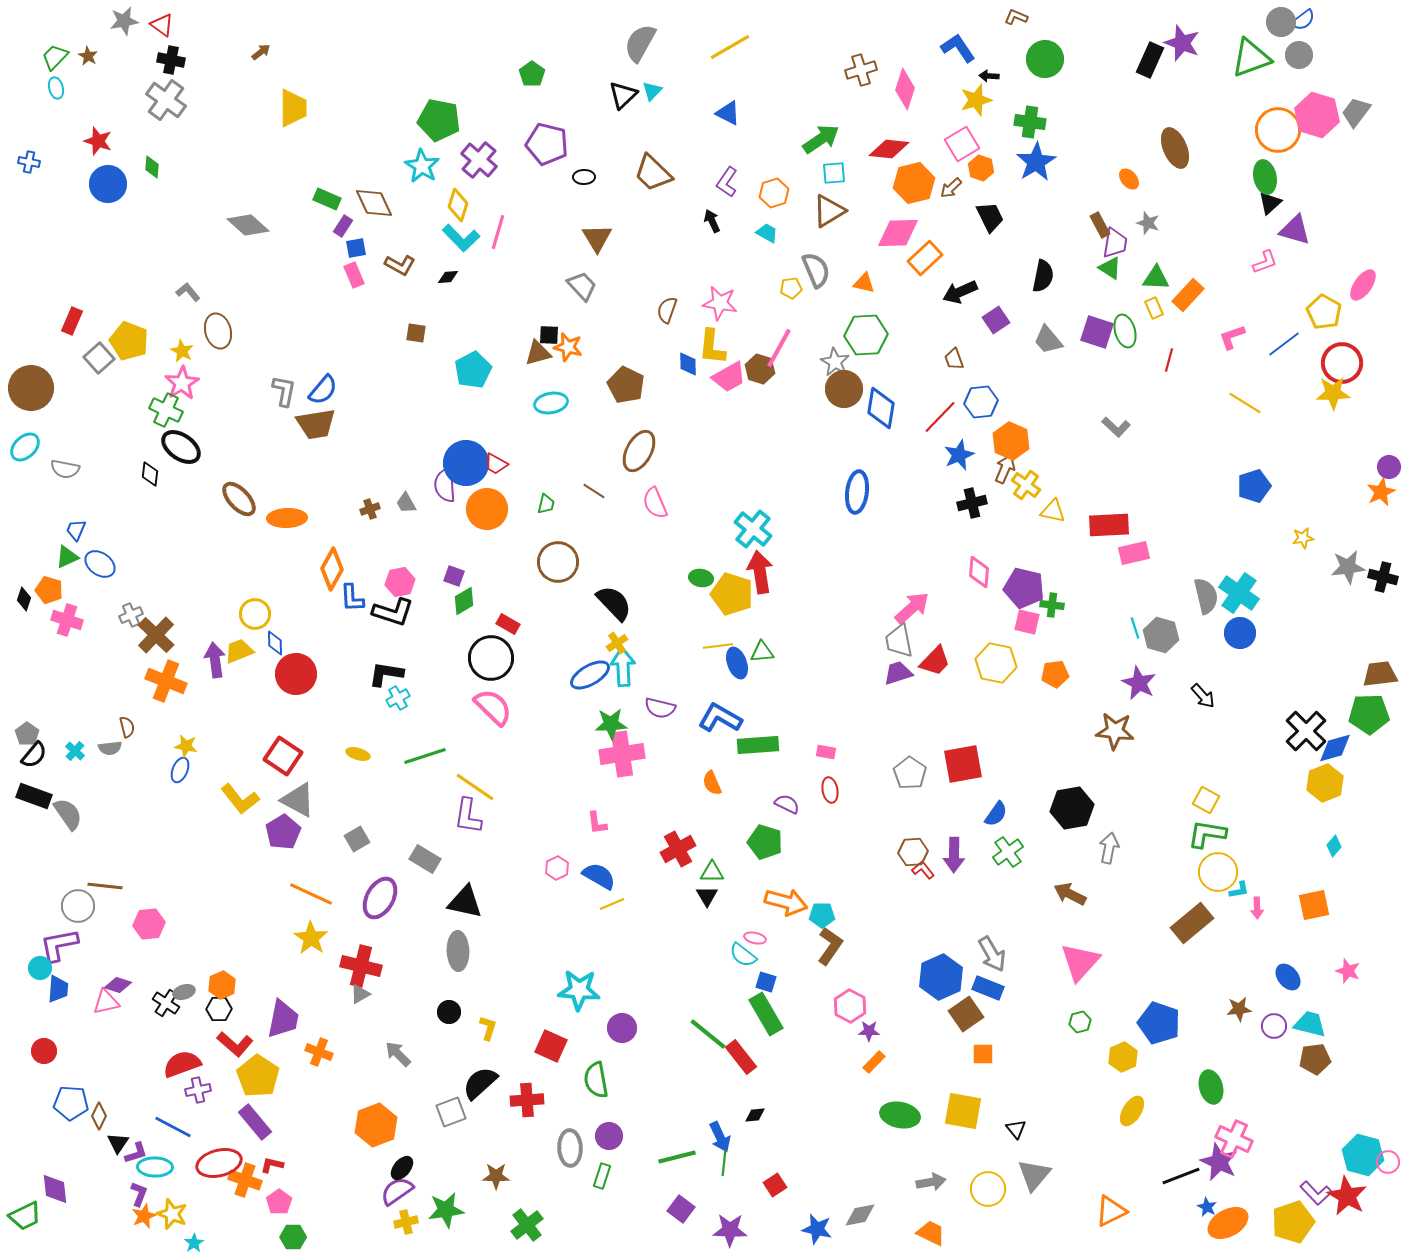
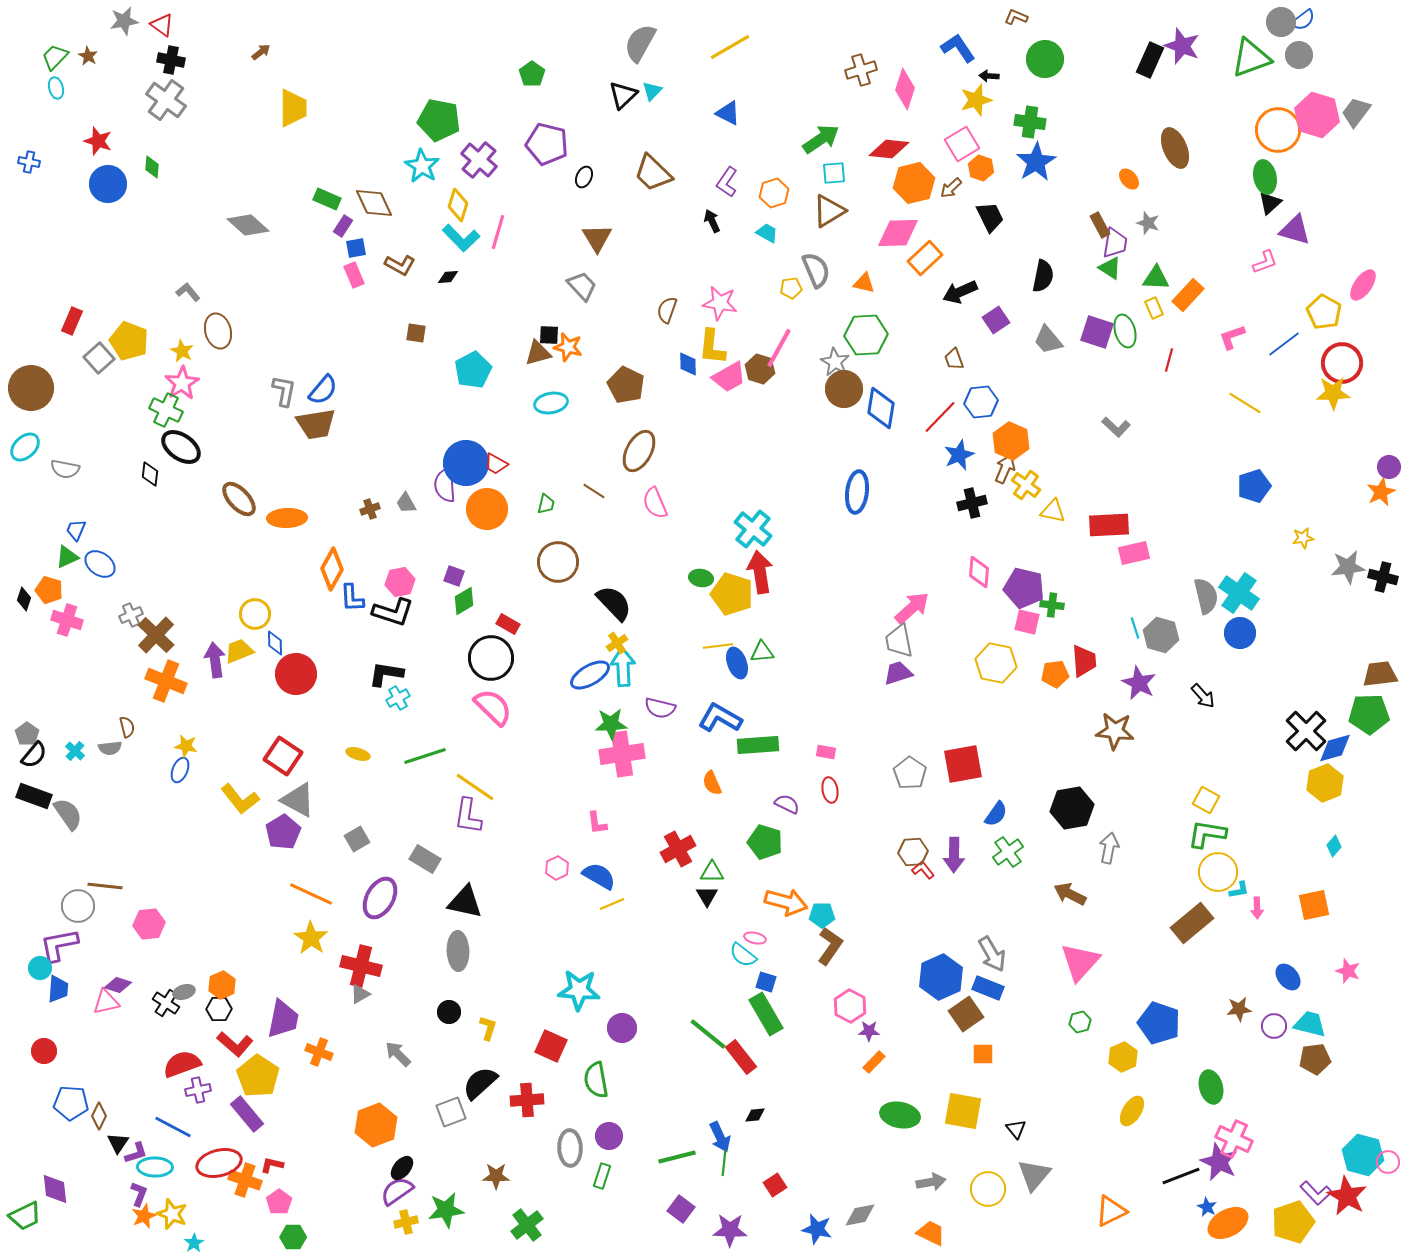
purple star at (1182, 43): moved 3 px down
black ellipse at (584, 177): rotated 65 degrees counterclockwise
red trapezoid at (935, 661): moved 149 px right; rotated 48 degrees counterclockwise
purple rectangle at (255, 1122): moved 8 px left, 8 px up
